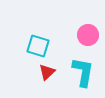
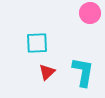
pink circle: moved 2 px right, 22 px up
cyan square: moved 1 px left, 3 px up; rotated 20 degrees counterclockwise
